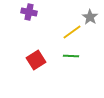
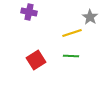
yellow line: moved 1 px down; rotated 18 degrees clockwise
